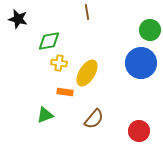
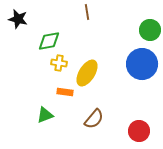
blue circle: moved 1 px right, 1 px down
